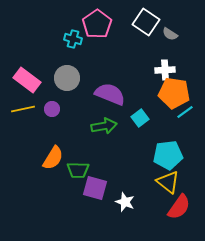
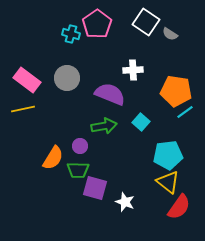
cyan cross: moved 2 px left, 5 px up
white cross: moved 32 px left
orange pentagon: moved 2 px right, 2 px up
purple circle: moved 28 px right, 37 px down
cyan square: moved 1 px right, 4 px down; rotated 12 degrees counterclockwise
